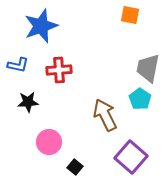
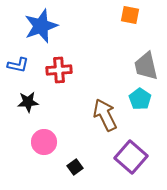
gray trapezoid: moved 2 px left, 2 px up; rotated 24 degrees counterclockwise
pink circle: moved 5 px left
black square: rotated 14 degrees clockwise
